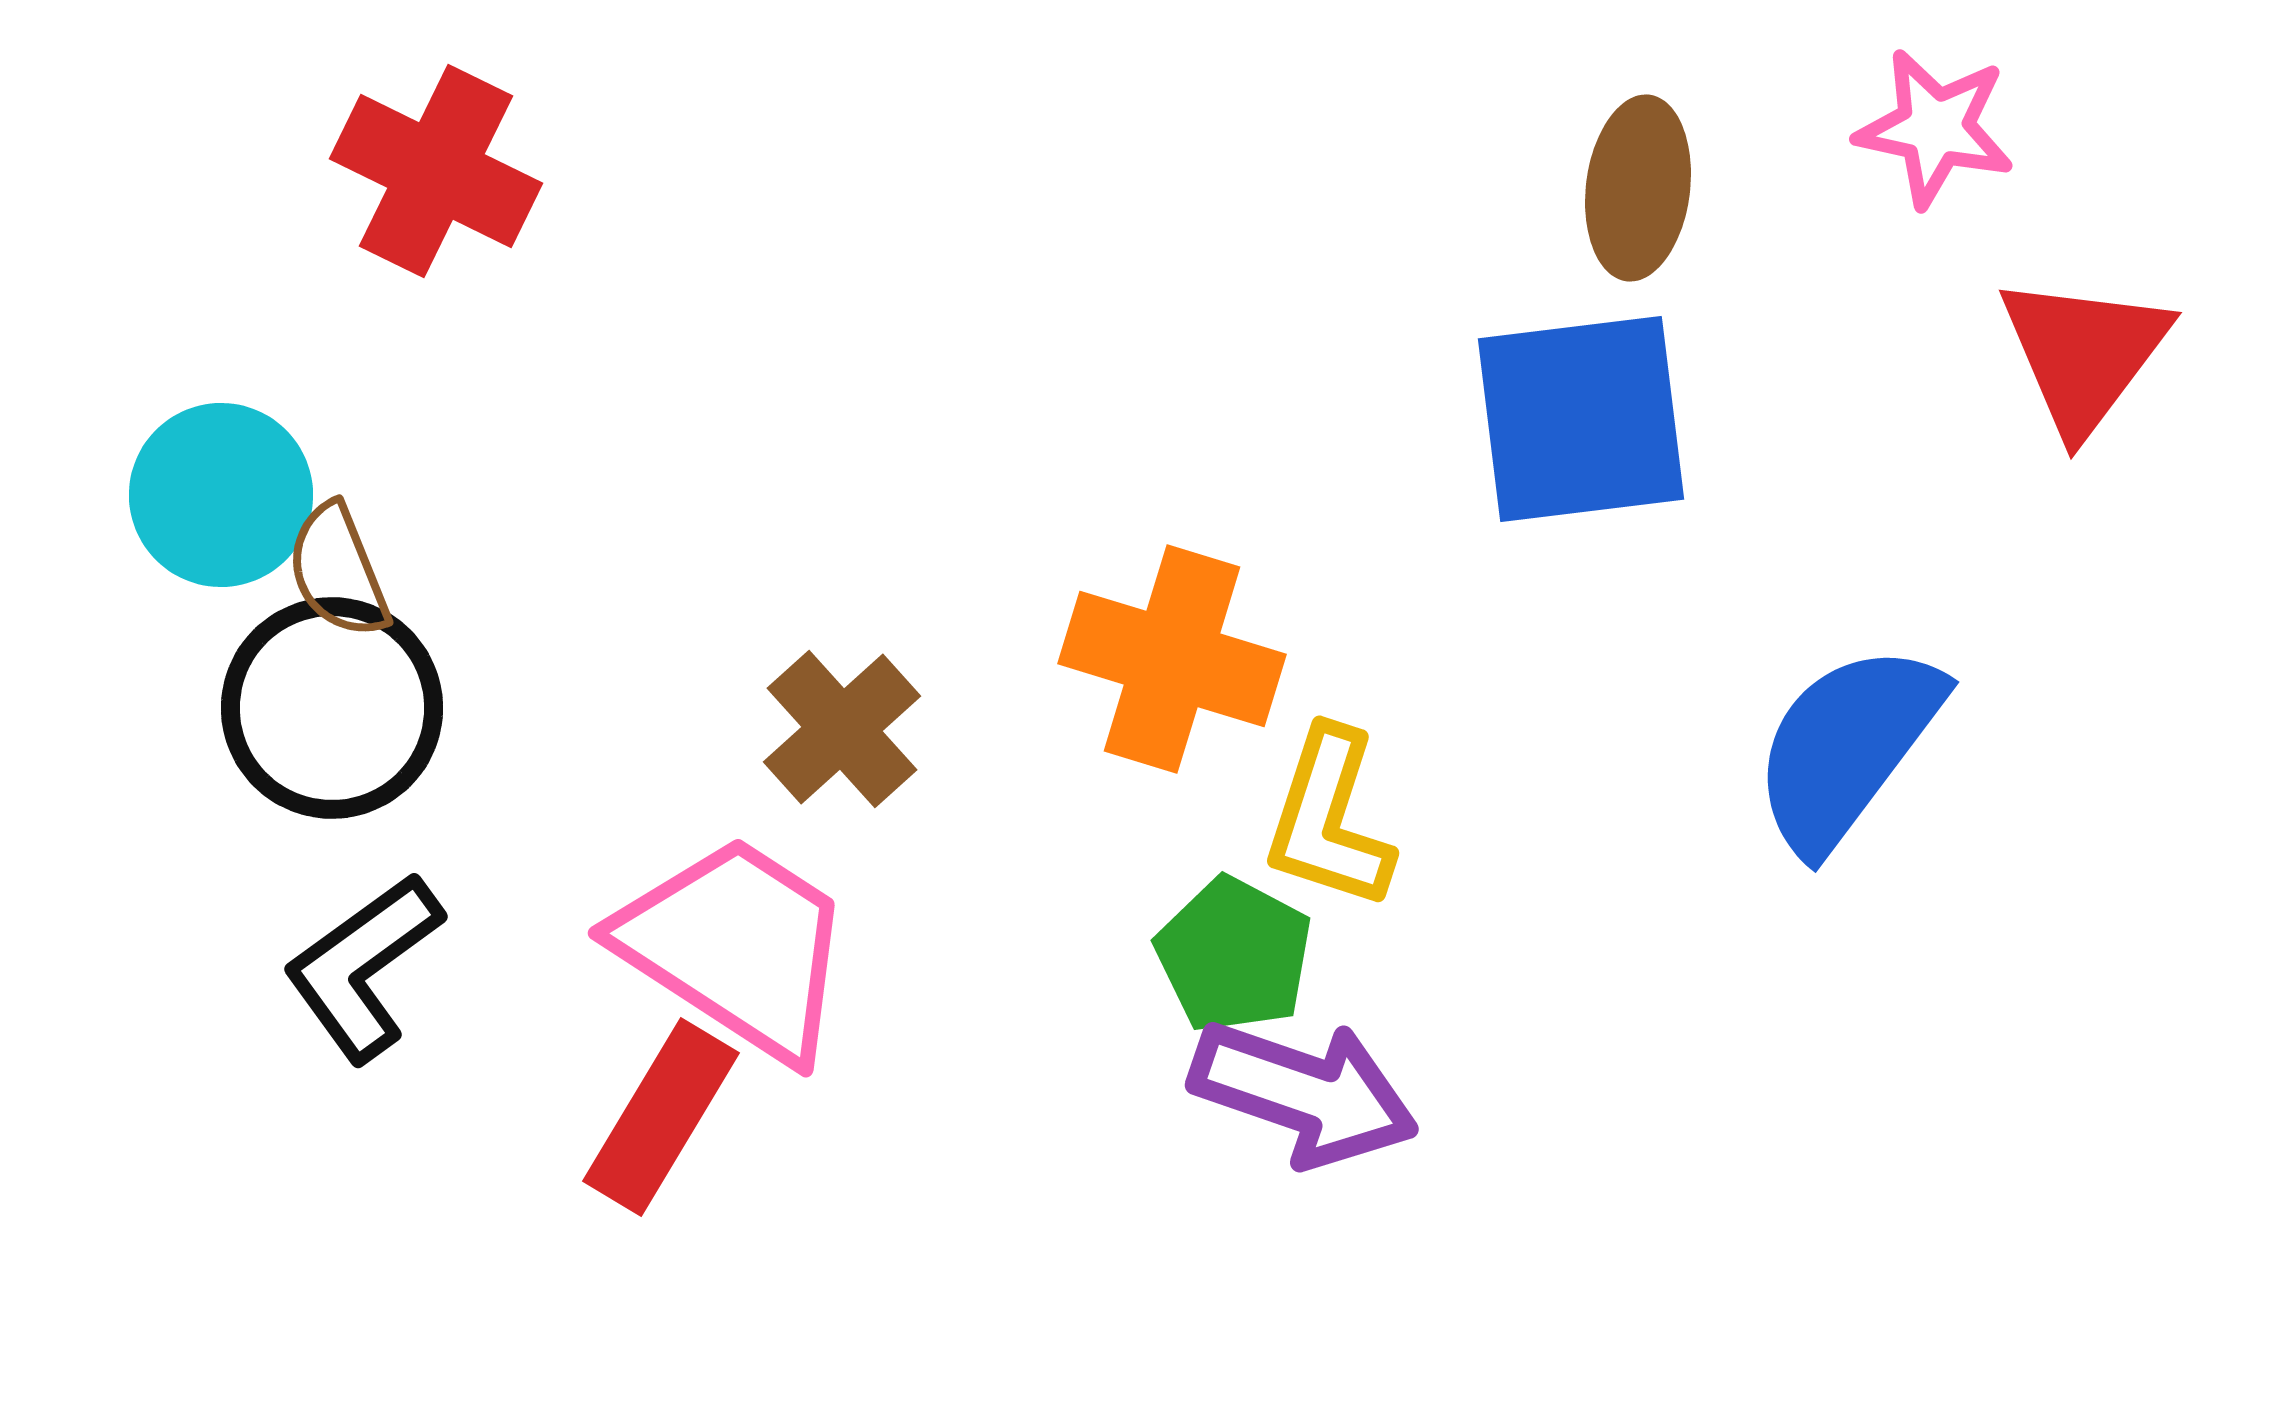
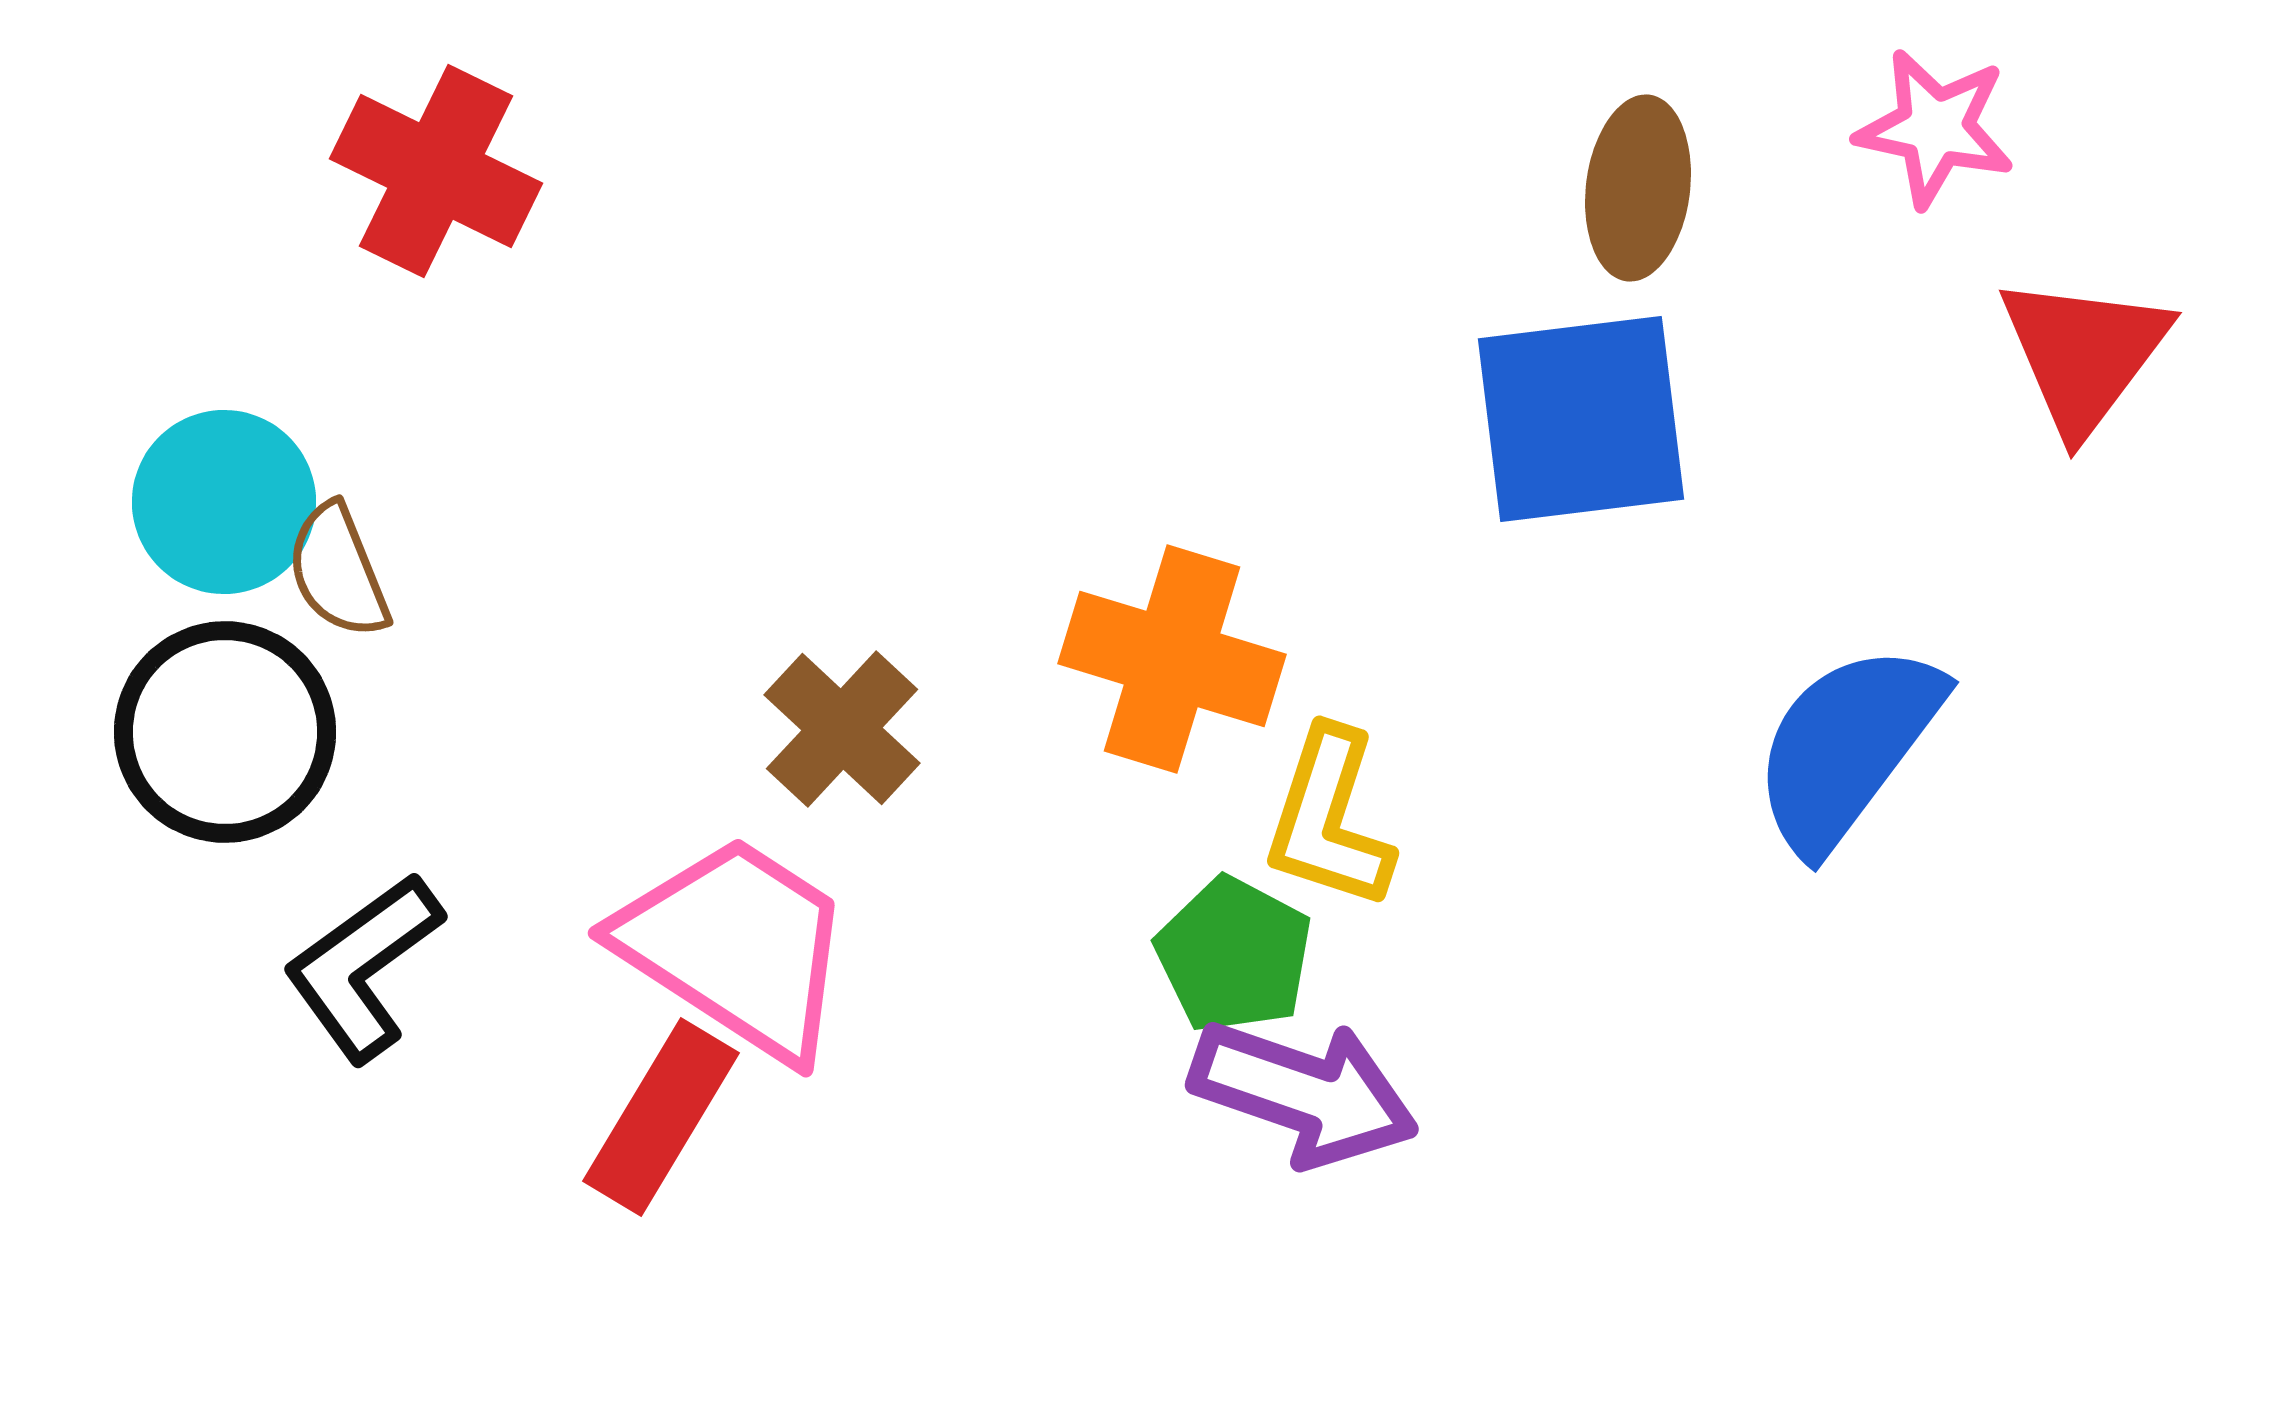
cyan circle: moved 3 px right, 7 px down
black circle: moved 107 px left, 24 px down
brown cross: rotated 5 degrees counterclockwise
